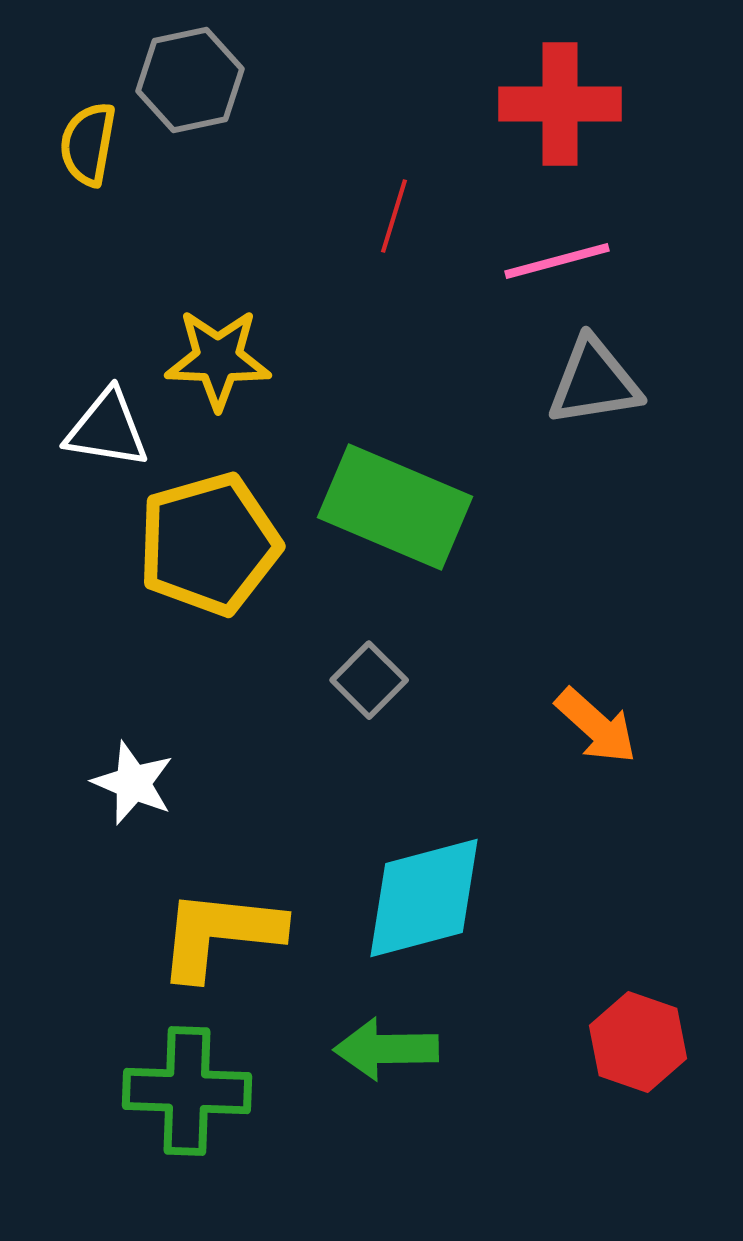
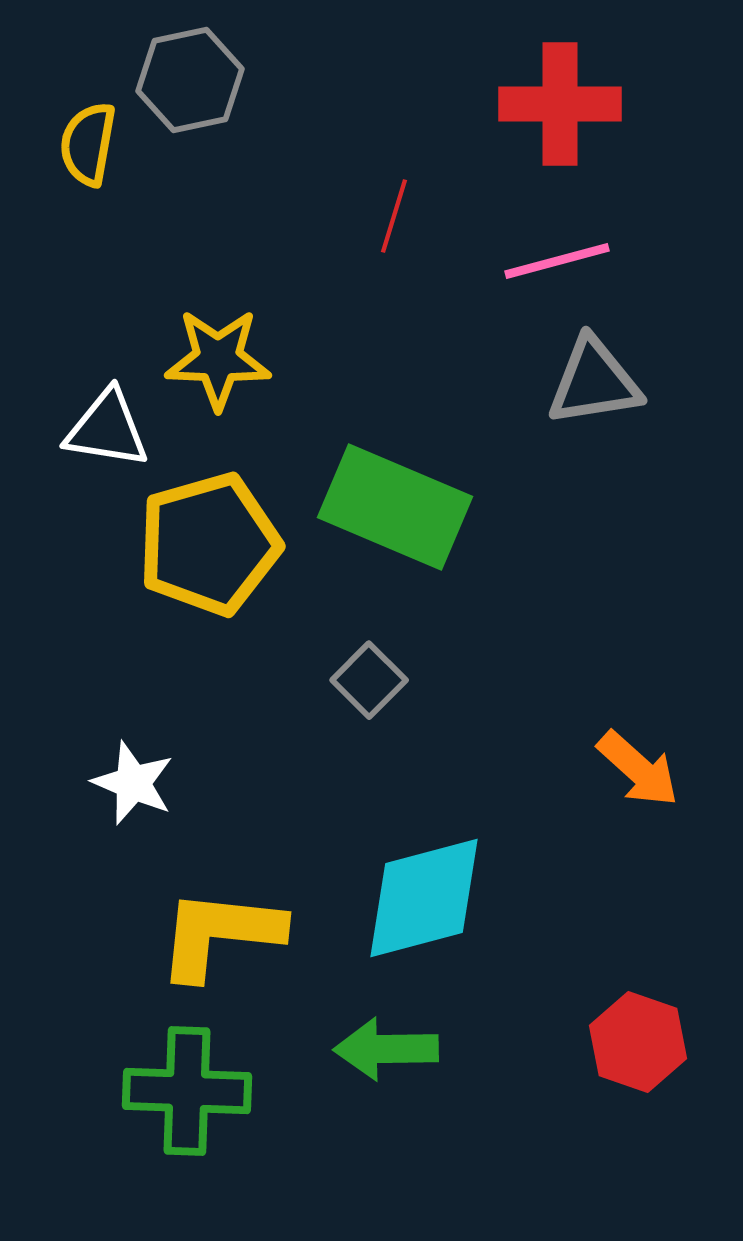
orange arrow: moved 42 px right, 43 px down
